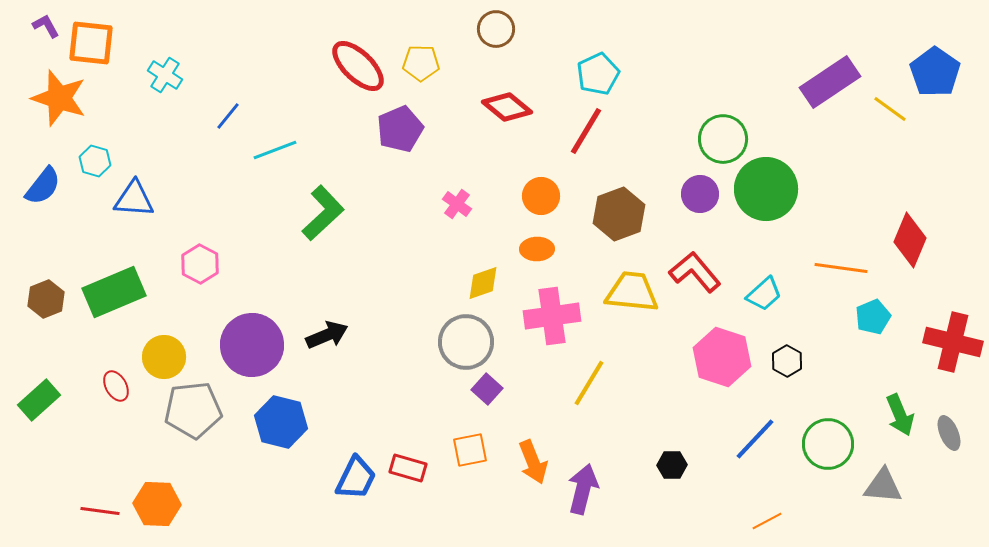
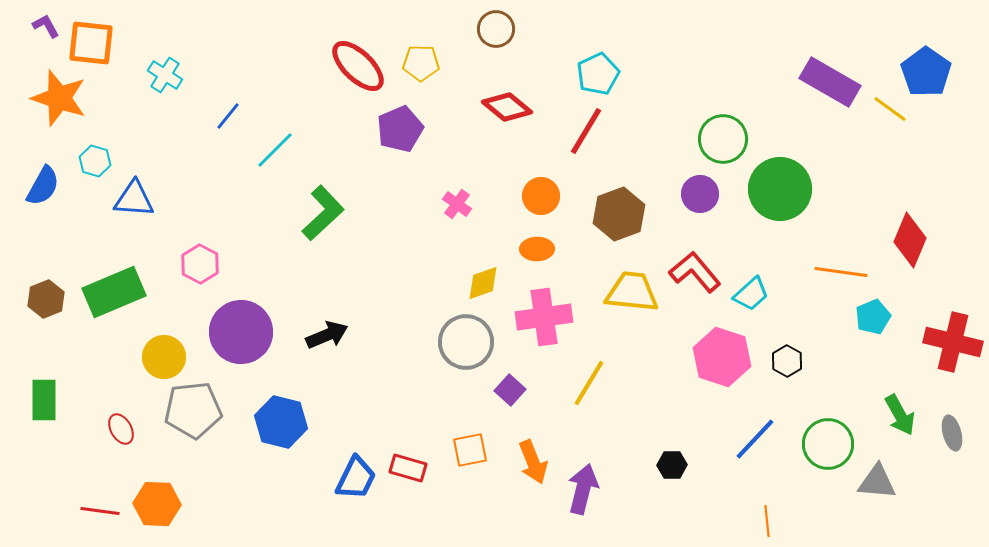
blue pentagon at (935, 72): moved 9 px left
purple rectangle at (830, 82): rotated 64 degrees clockwise
cyan line at (275, 150): rotated 24 degrees counterclockwise
blue semicircle at (43, 186): rotated 9 degrees counterclockwise
green circle at (766, 189): moved 14 px right
orange line at (841, 268): moved 4 px down
cyan trapezoid at (764, 294): moved 13 px left
pink cross at (552, 316): moved 8 px left, 1 px down
purple circle at (252, 345): moved 11 px left, 13 px up
red ellipse at (116, 386): moved 5 px right, 43 px down
purple square at (487, 389): moved 23 px right, 1 px down
green rectangle at (39, 400): moved 5 px right; rotated 48 degrees counterclockwise
green arrow at (900, 415): rotated 6 degrees counterclockwise
gray ellipse at (949, 433): moved 3 px right; rotated 8 degrees clockwise
gray triangle at (883, 486): moved 6 px left, 4 px up
orange line at (767, 521): rotated 68 degrees counterclockwise
